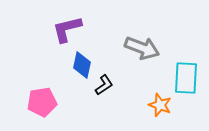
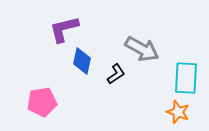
purple L-shape: moved 3 px left
gray arrow: moved 1 px down; rotated 8 degrees clockwise
blue diamond: moved 4 px up
black L-shape: moved 12 px right, 11 px up
orange star: moved 18 px right, 7 px down
